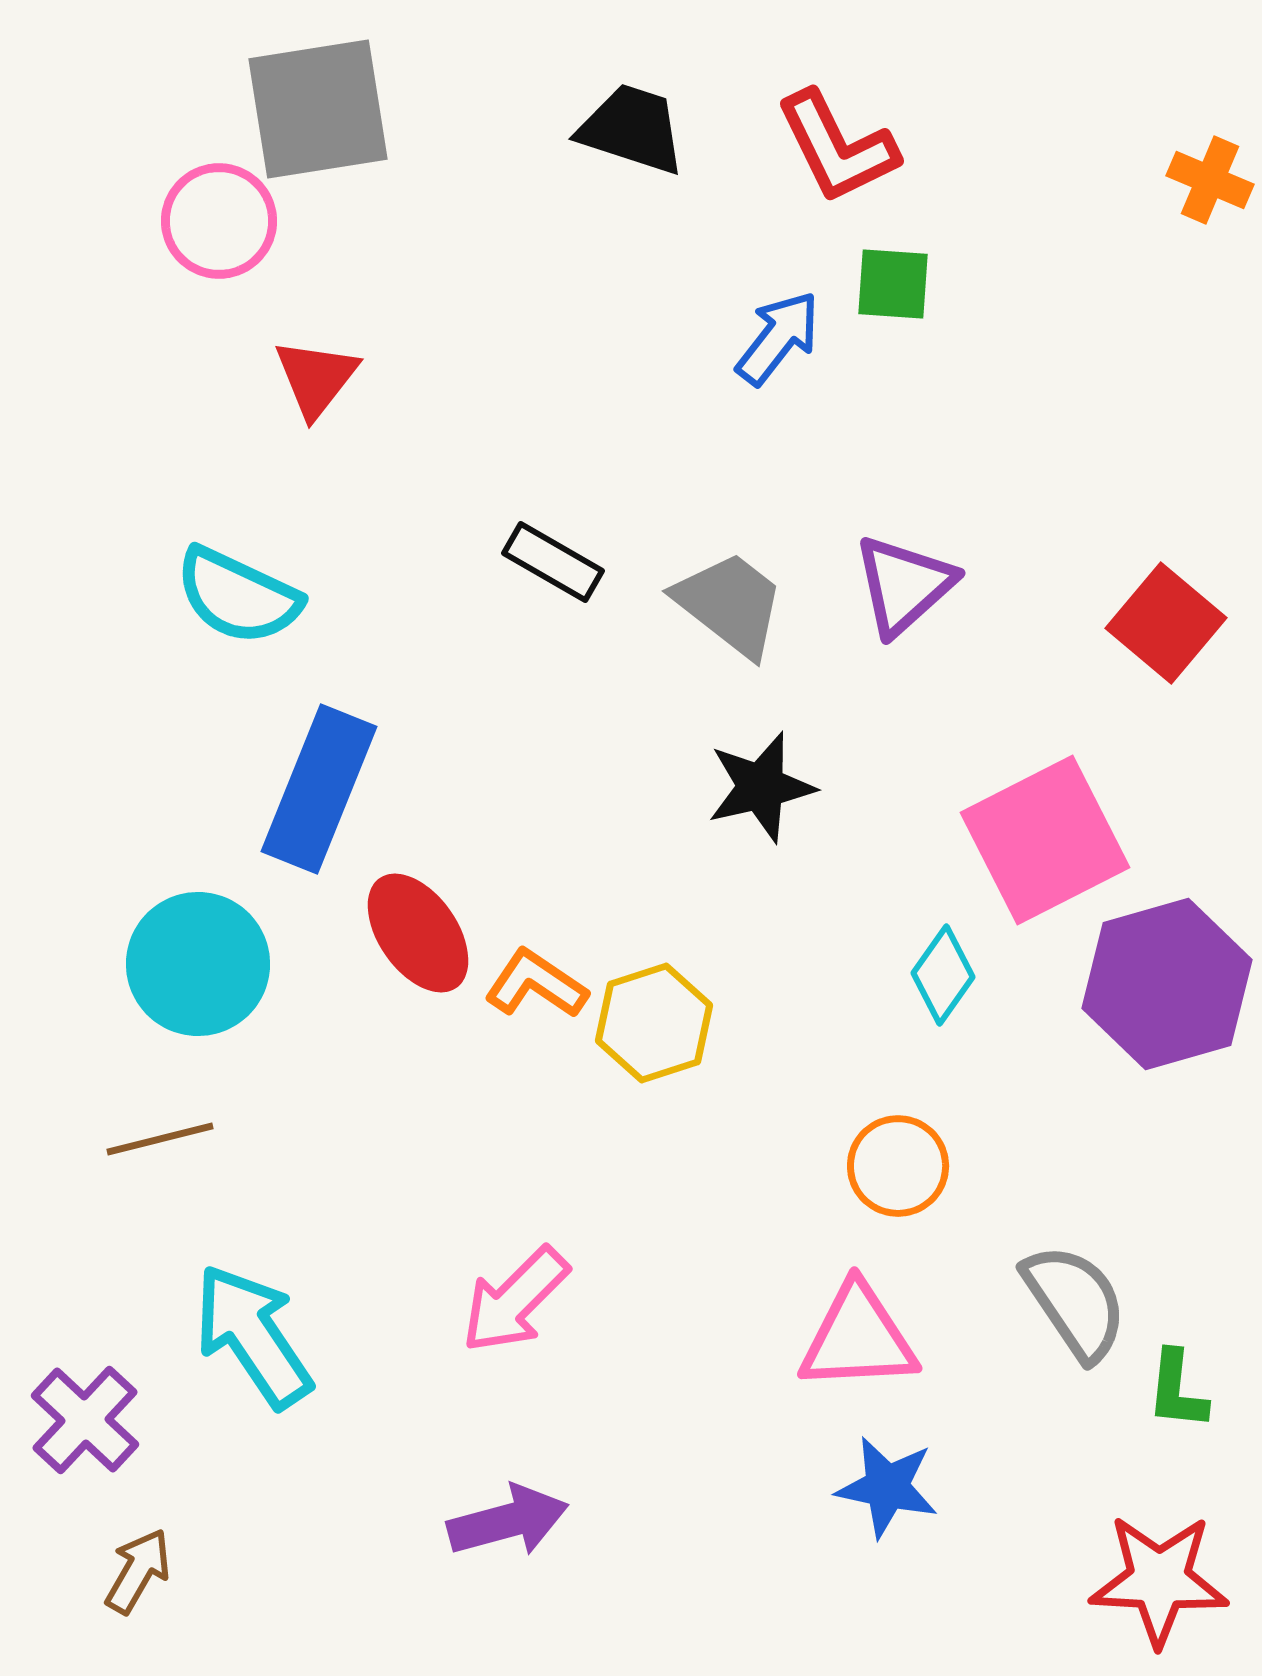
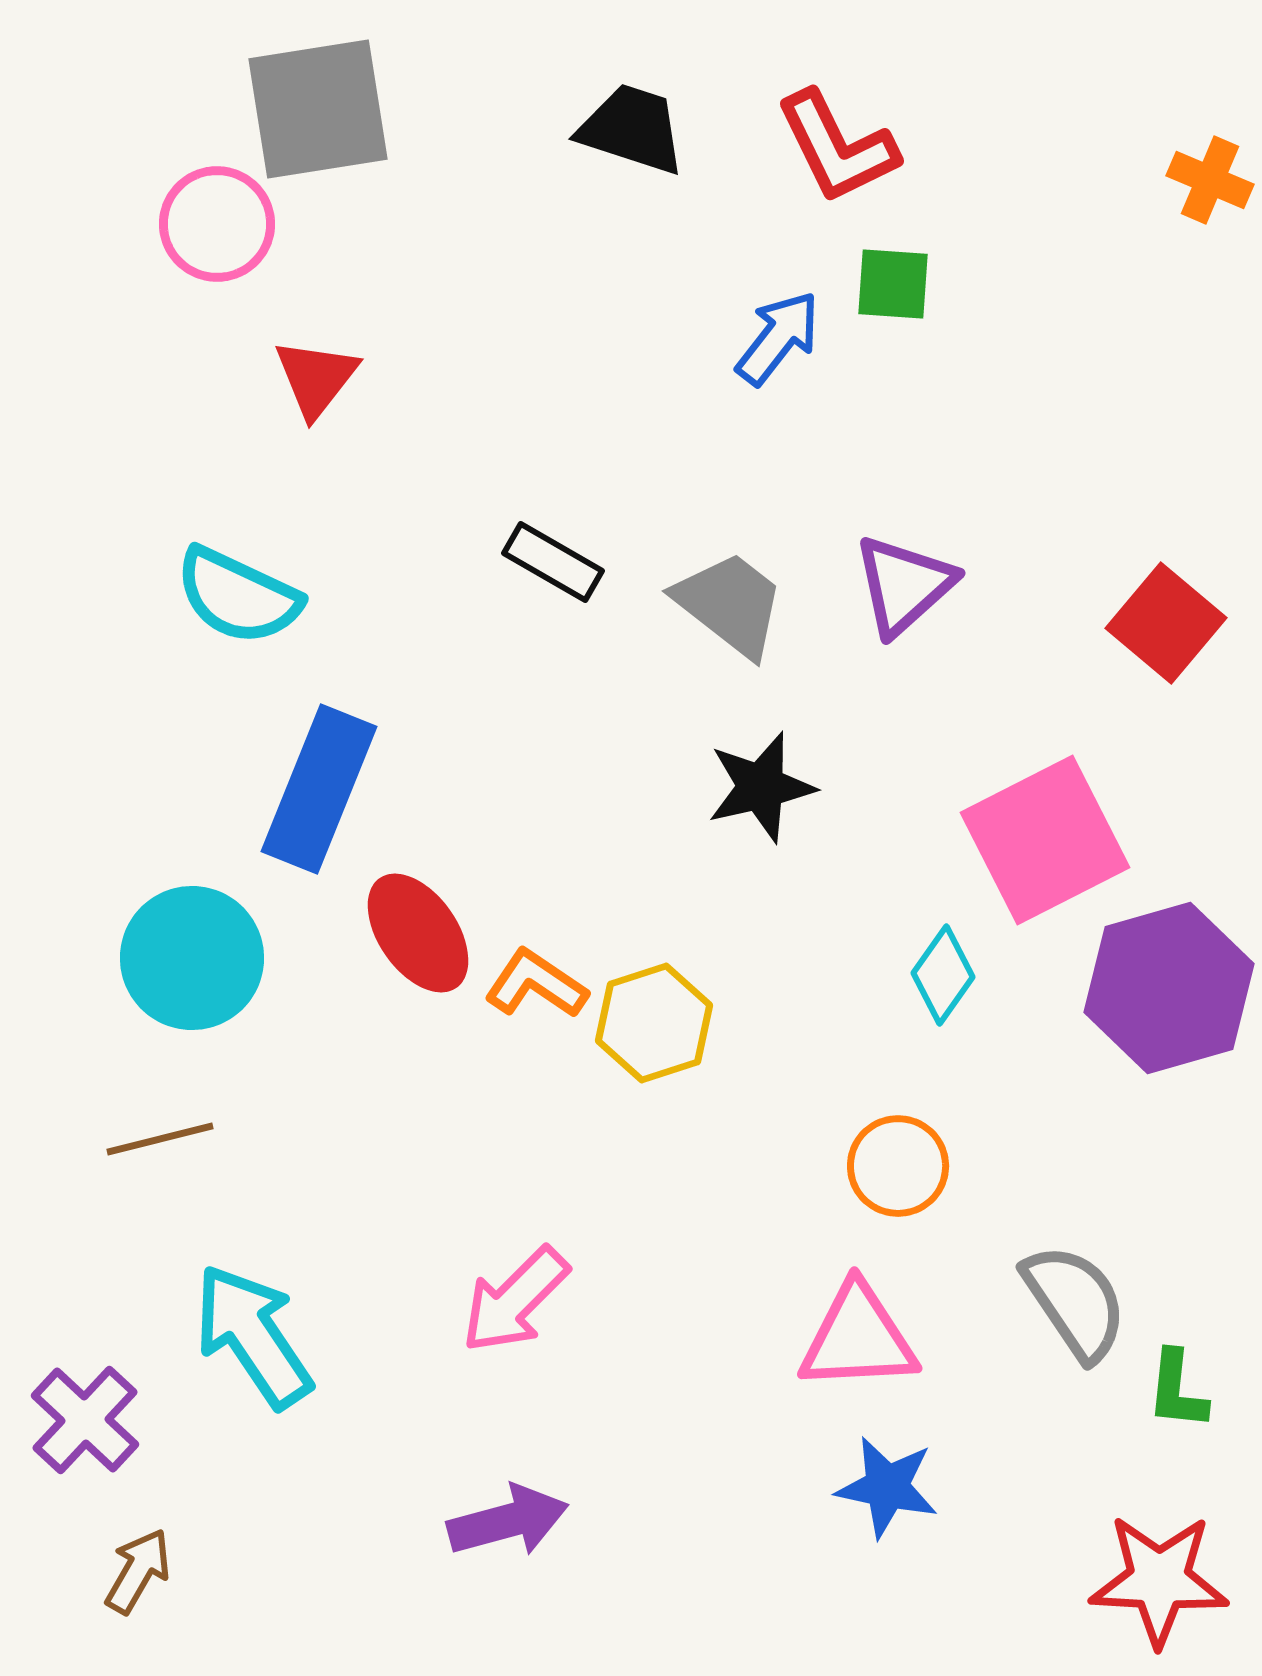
pink circle: moved 2 px left, 3 px down
cyan circle: moved 6 px left, 6 px up
purple hexagon: moved 2 px right, 4 px down
